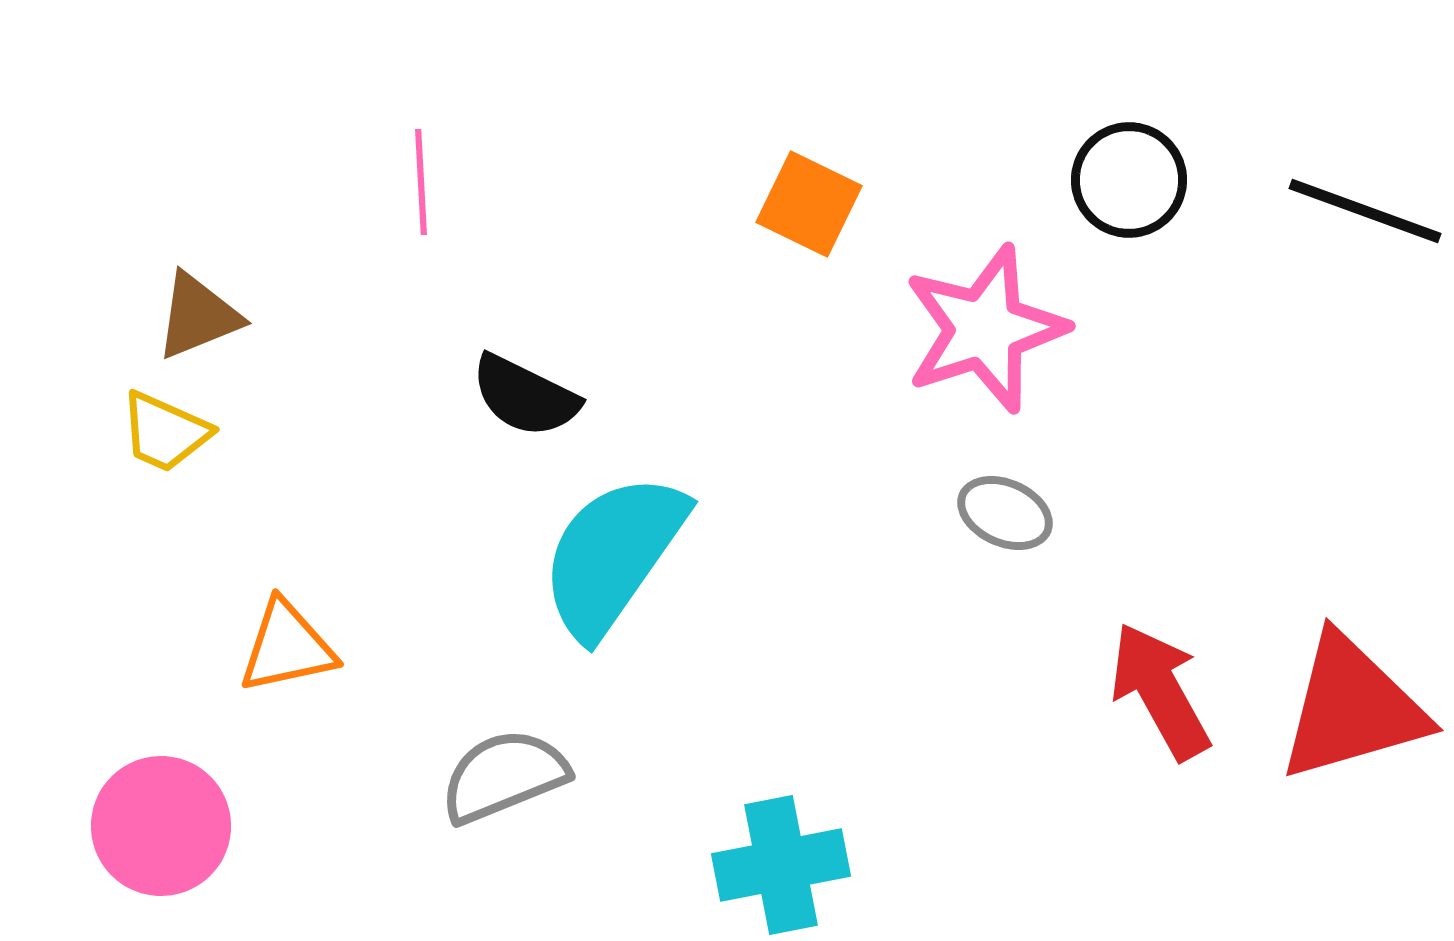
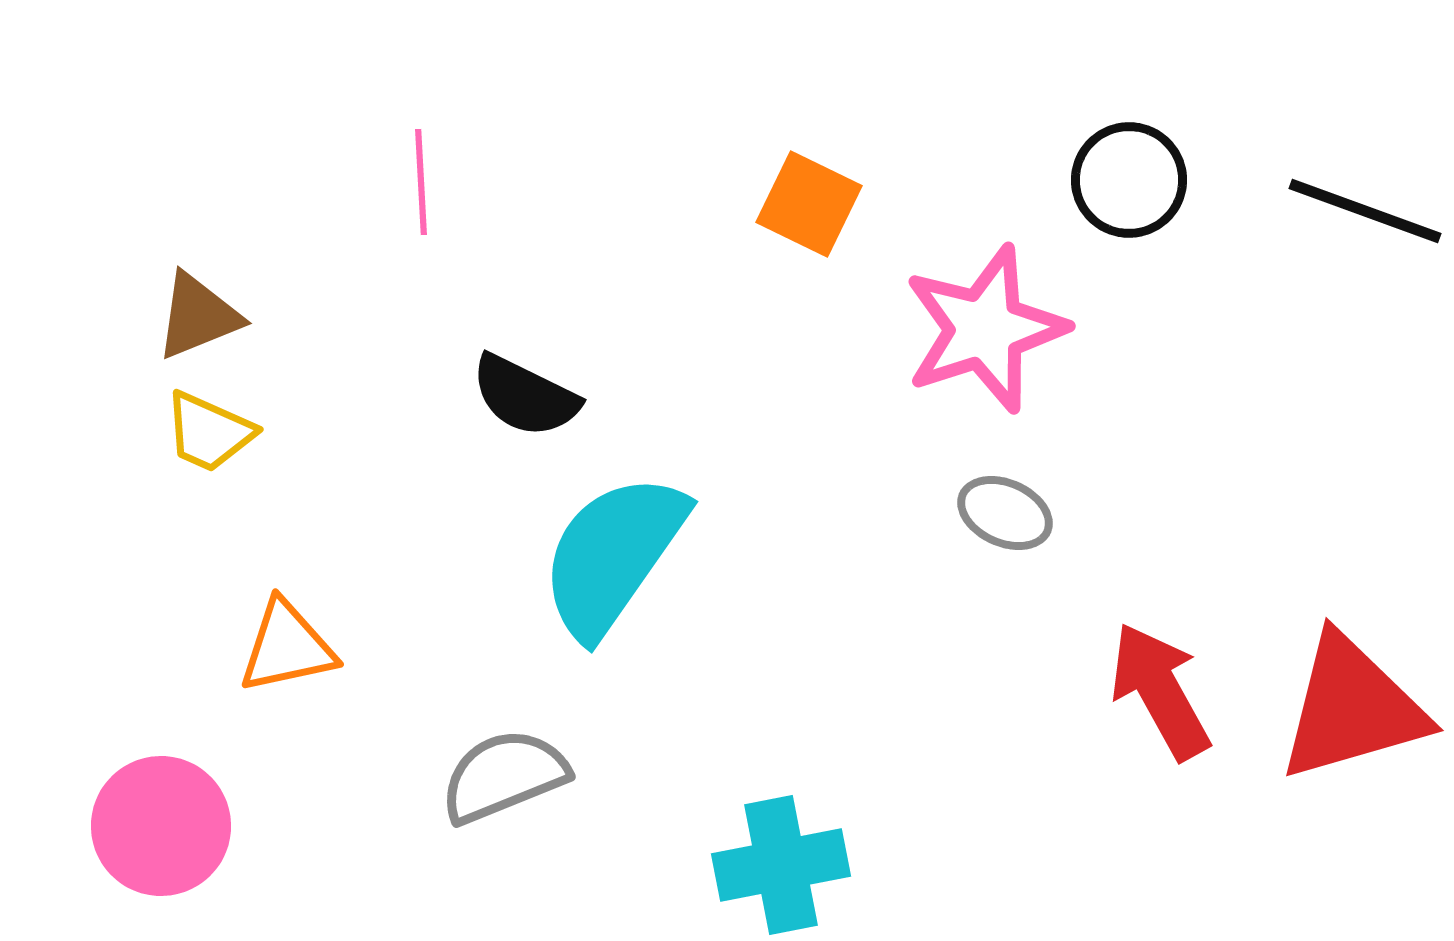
yellow trapezoid: moved 44 px right
